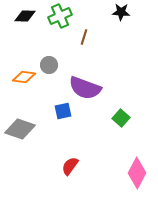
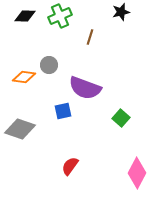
black star: rotated 18 degrees counterclockwise
brown line: moved 6 px right
